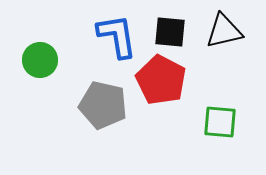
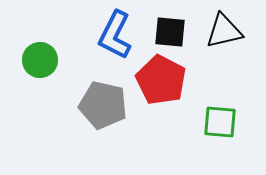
blue L-shape: moved 2 px left, 1 px up; rotated 144 degrees counterclockwise
